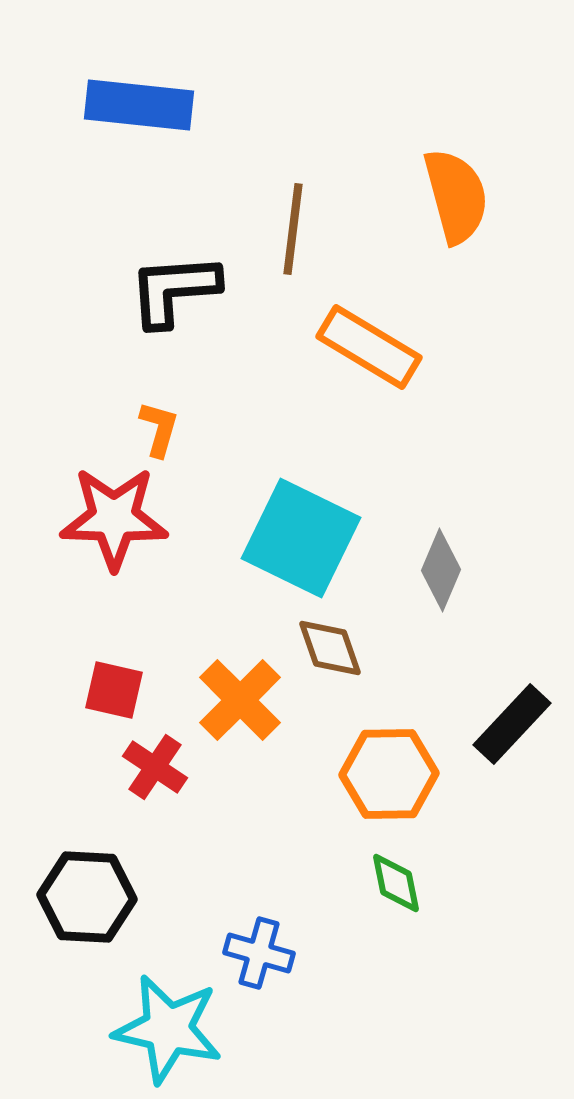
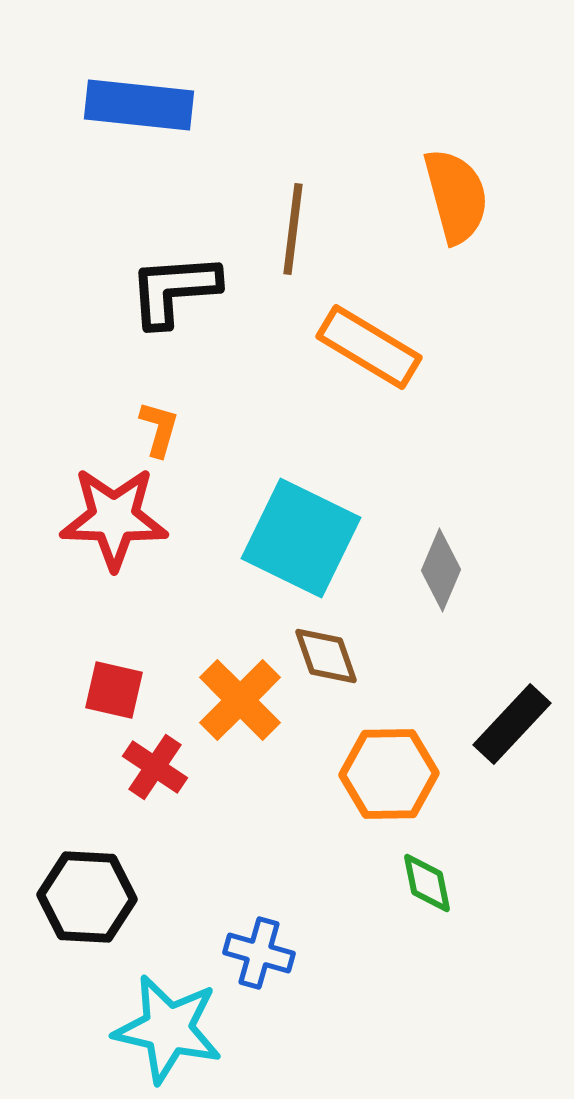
brown diamond: moved 4 px left, 8 px down
green diamond: moved 31 px right
